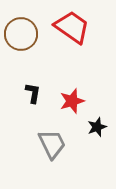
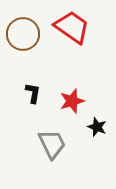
brown circle: moved 2 px right
black star: rotated 30 degrees counterclockwise
